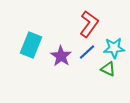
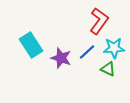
red L-shape: moved 10 px right, 3 px up
cyan rectangle: rotated 55 degrees counterclockwise
purple star: moved 2 px down; rotated 15 degrees counterclockwise
